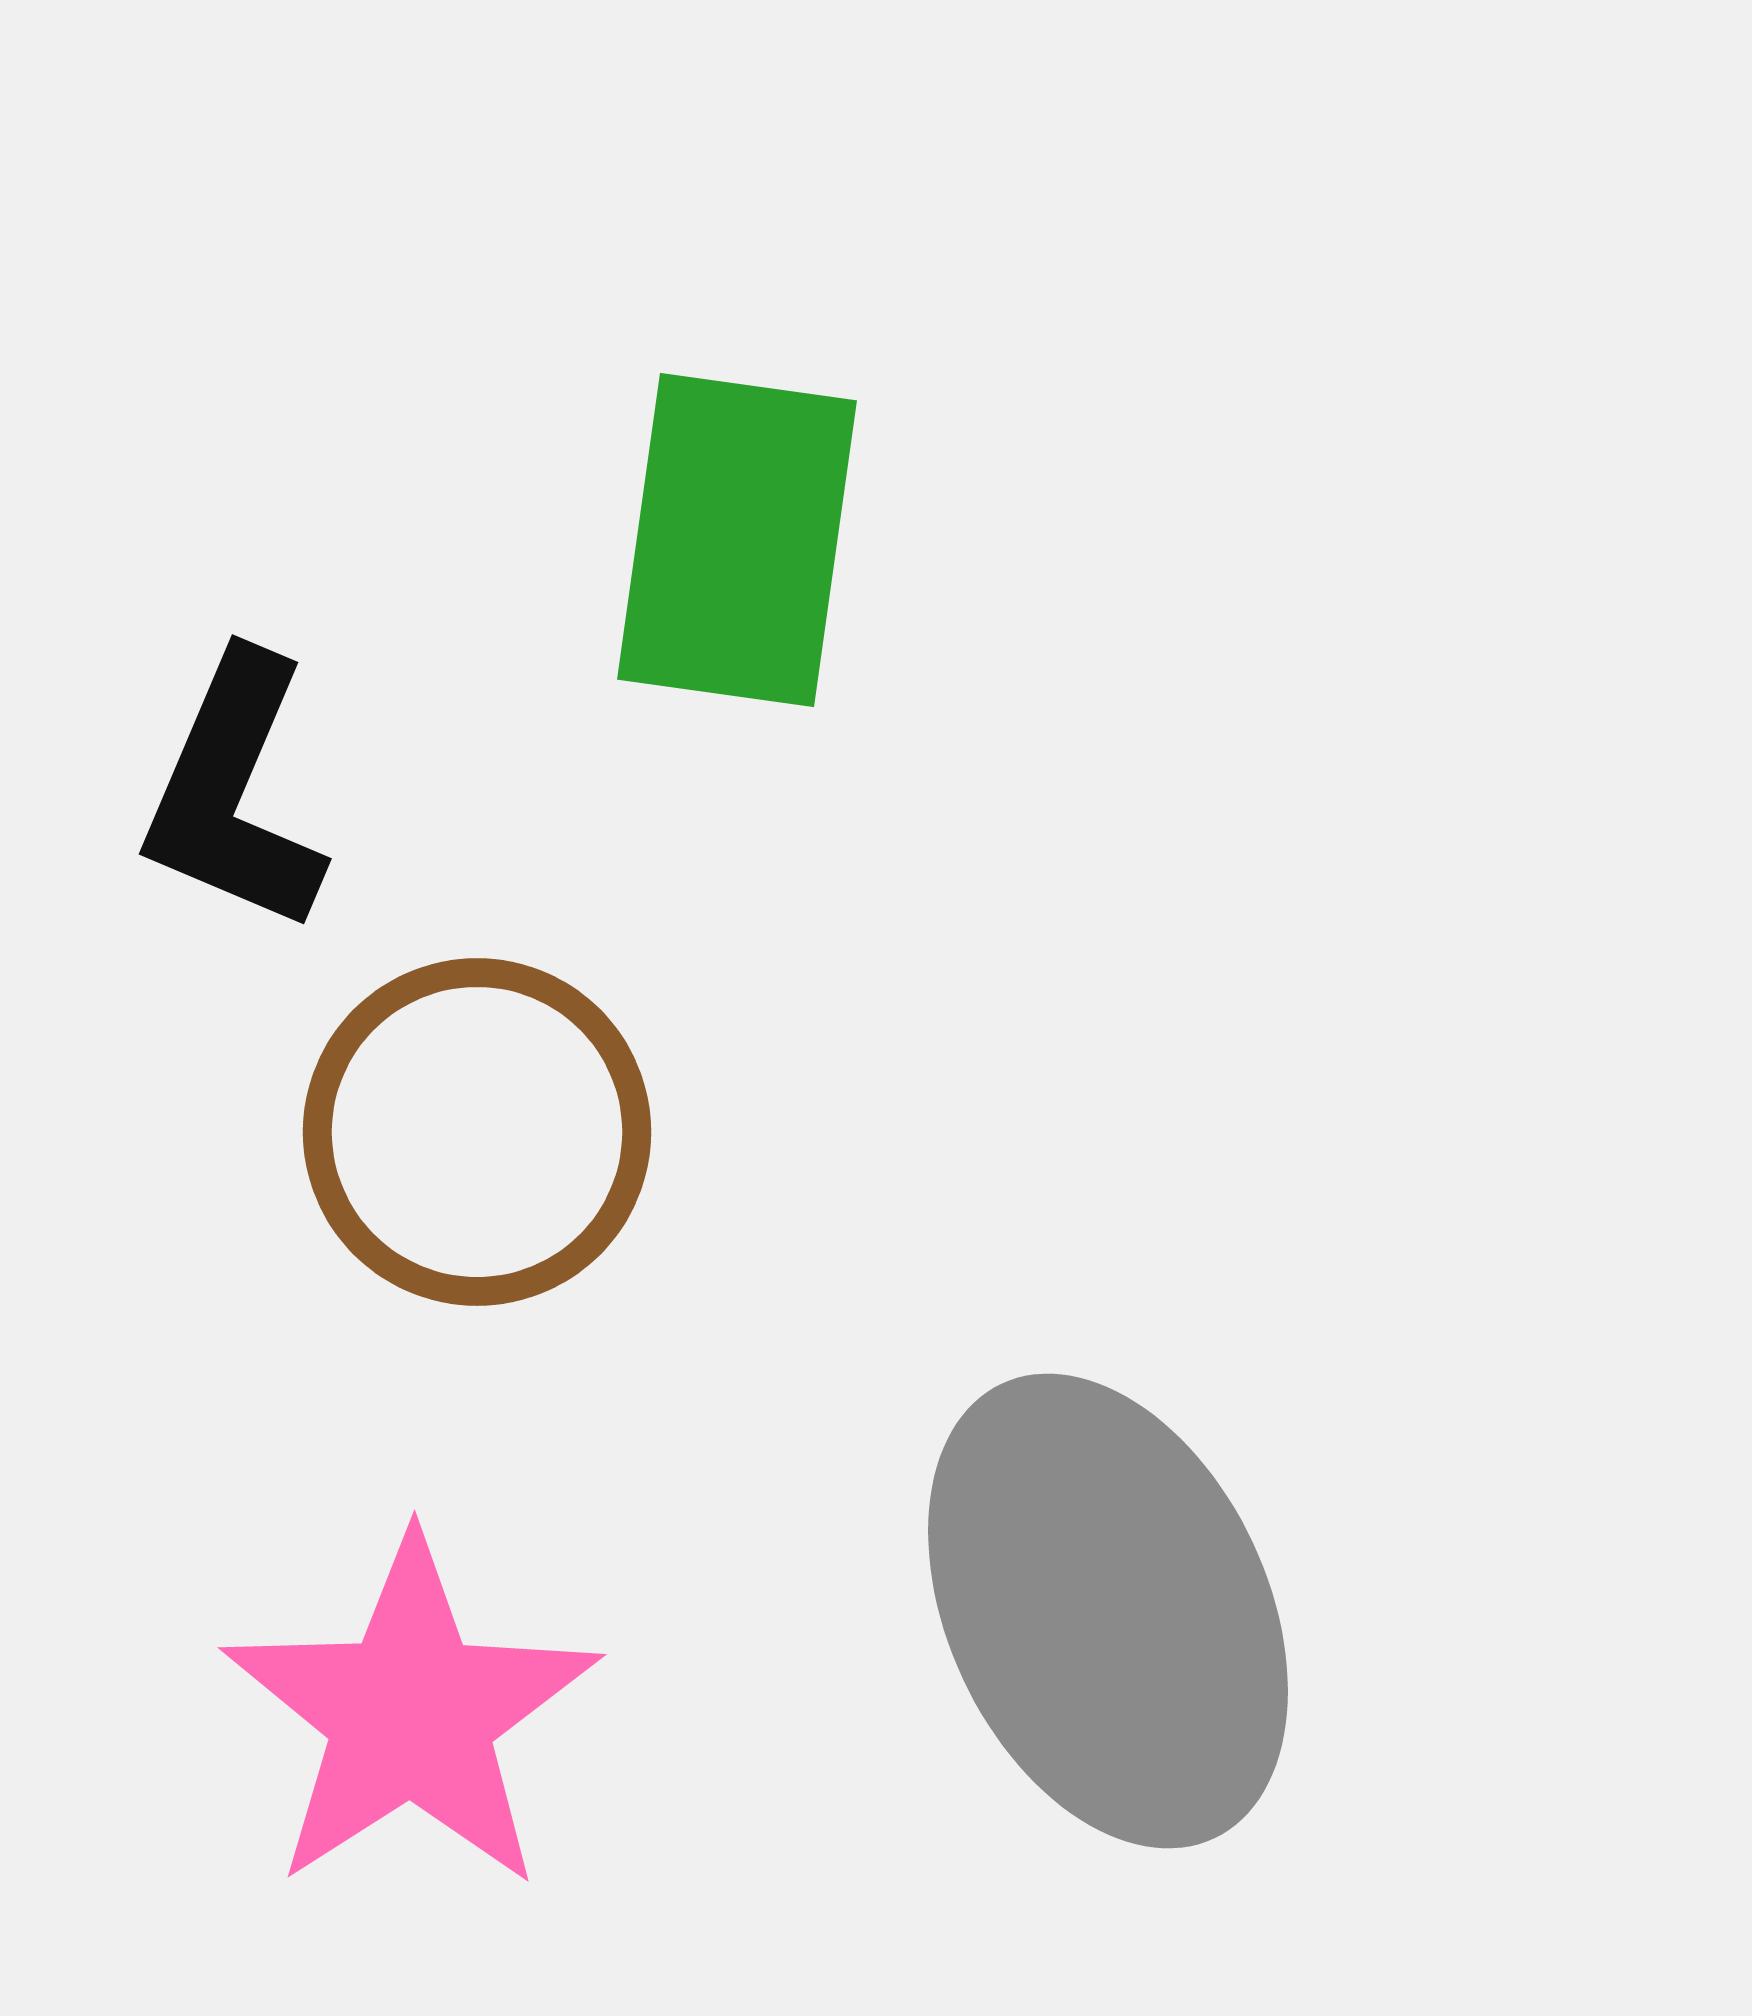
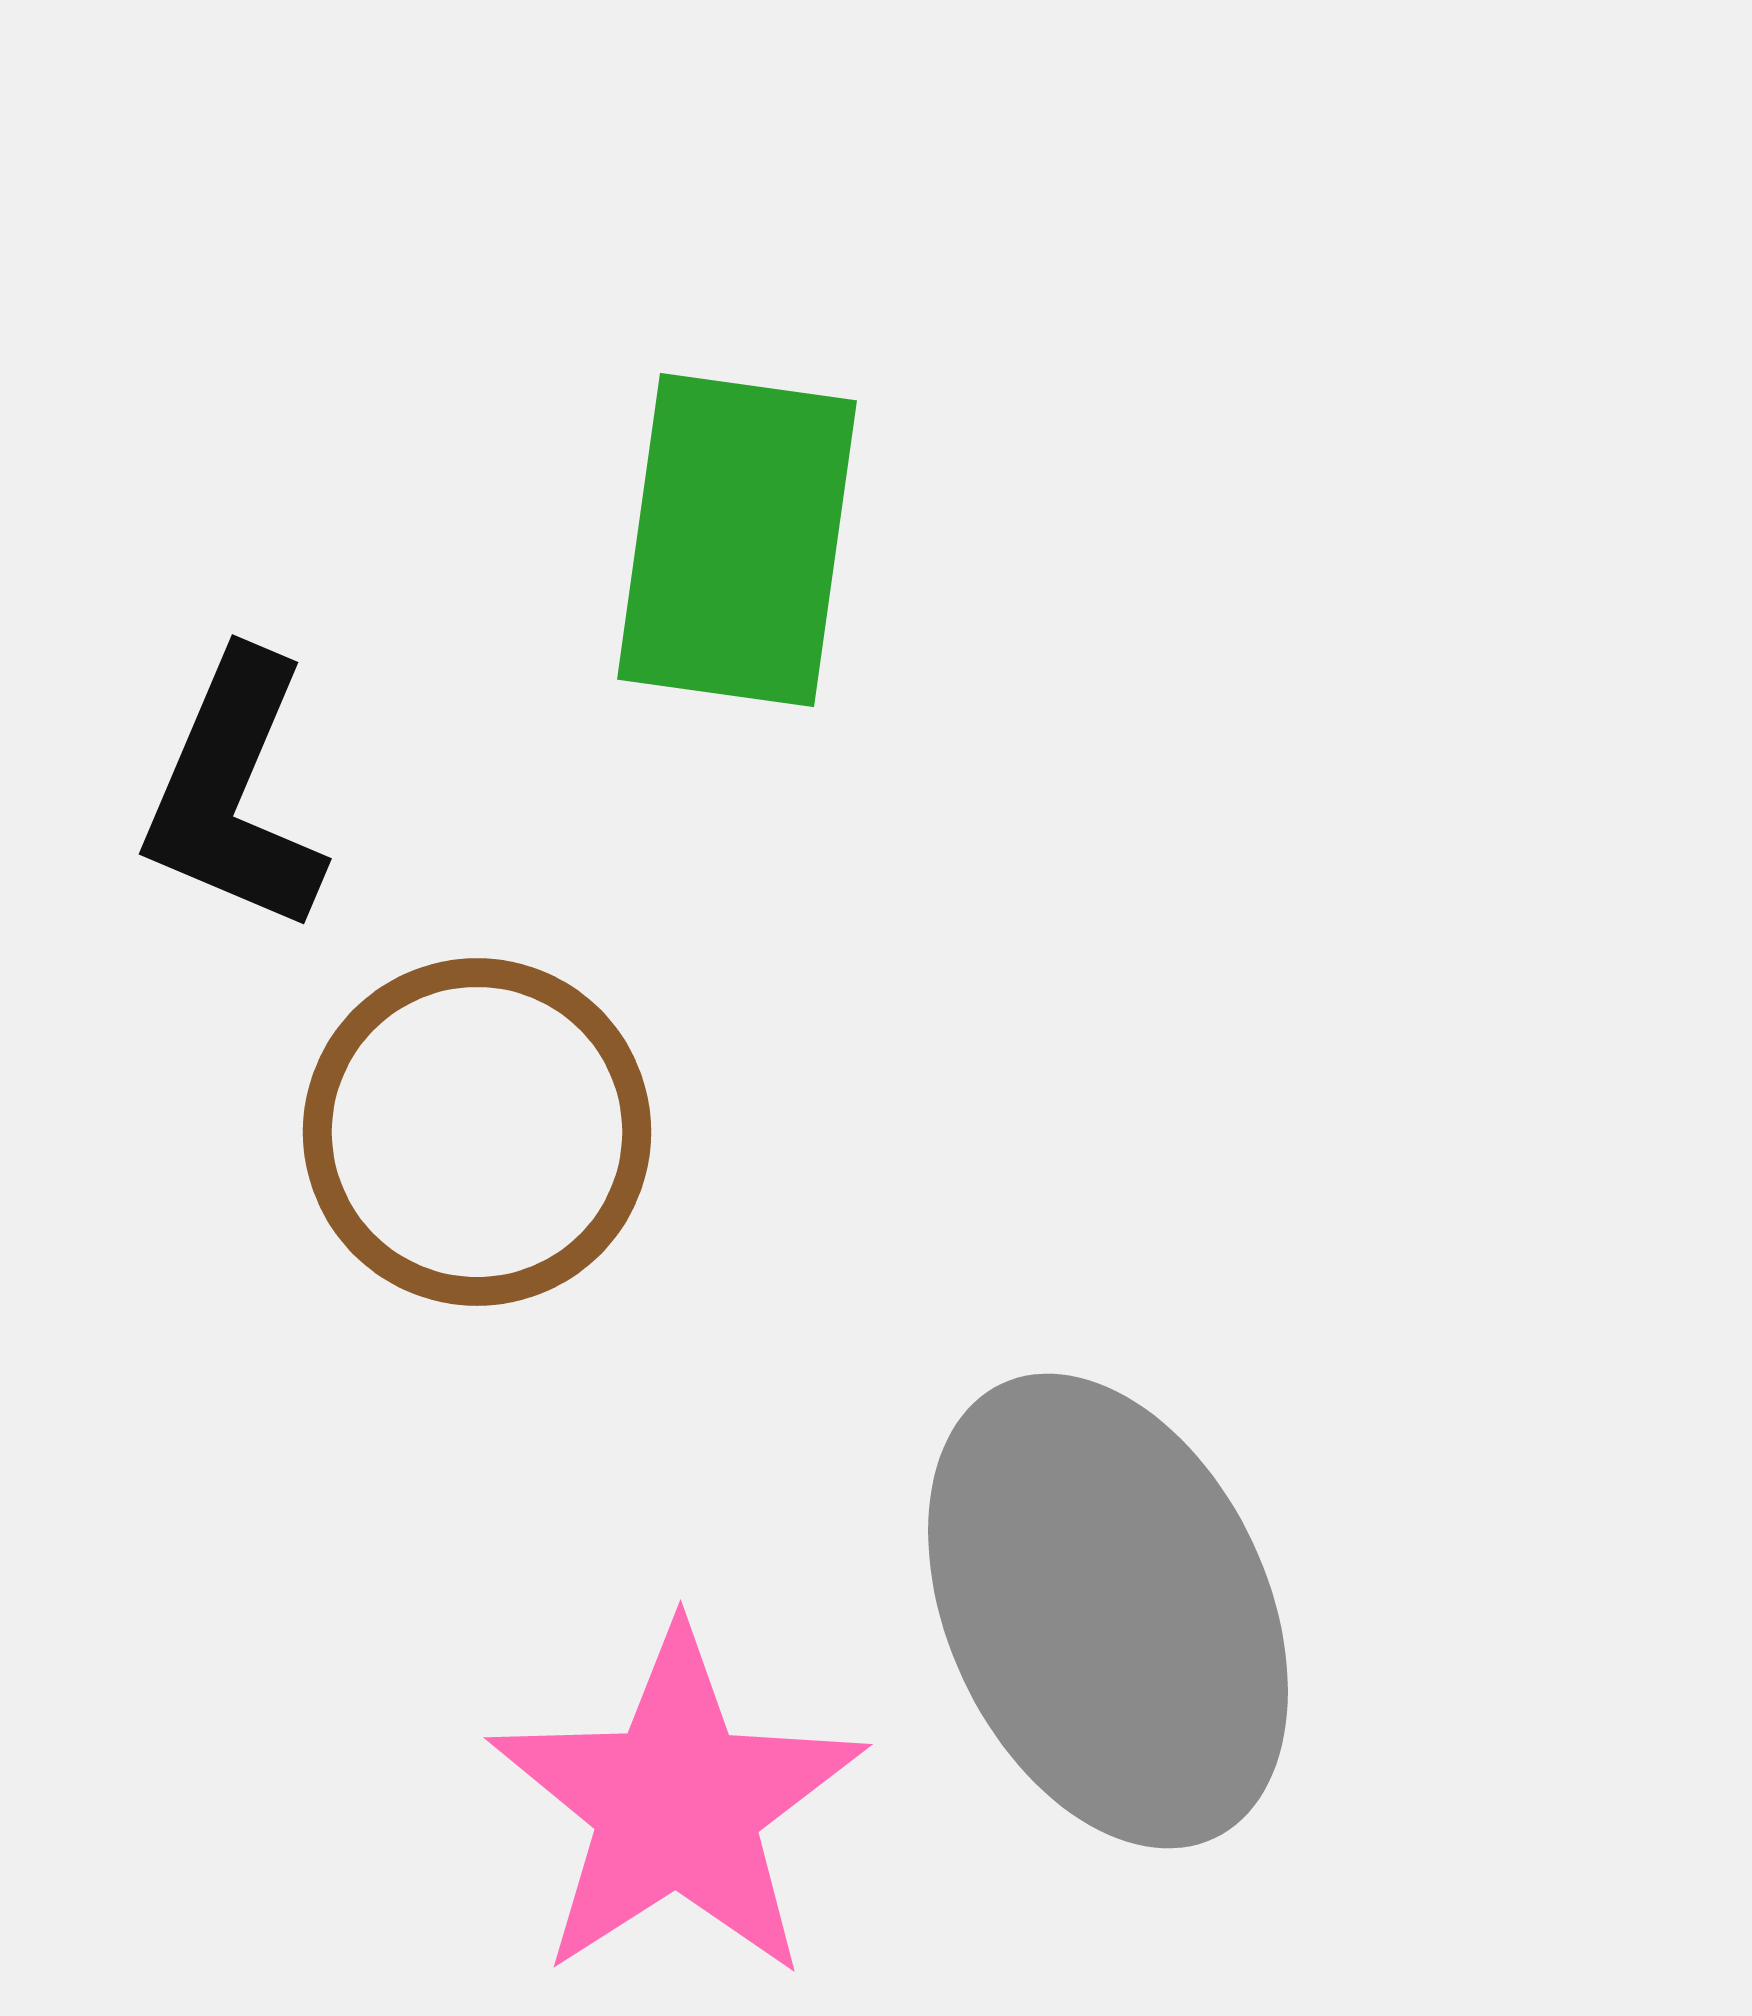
pink star: moved 266 px right, 90 px down
